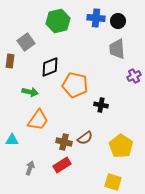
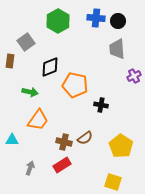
green hexagon: rotated 15 degrees counterclockwise
